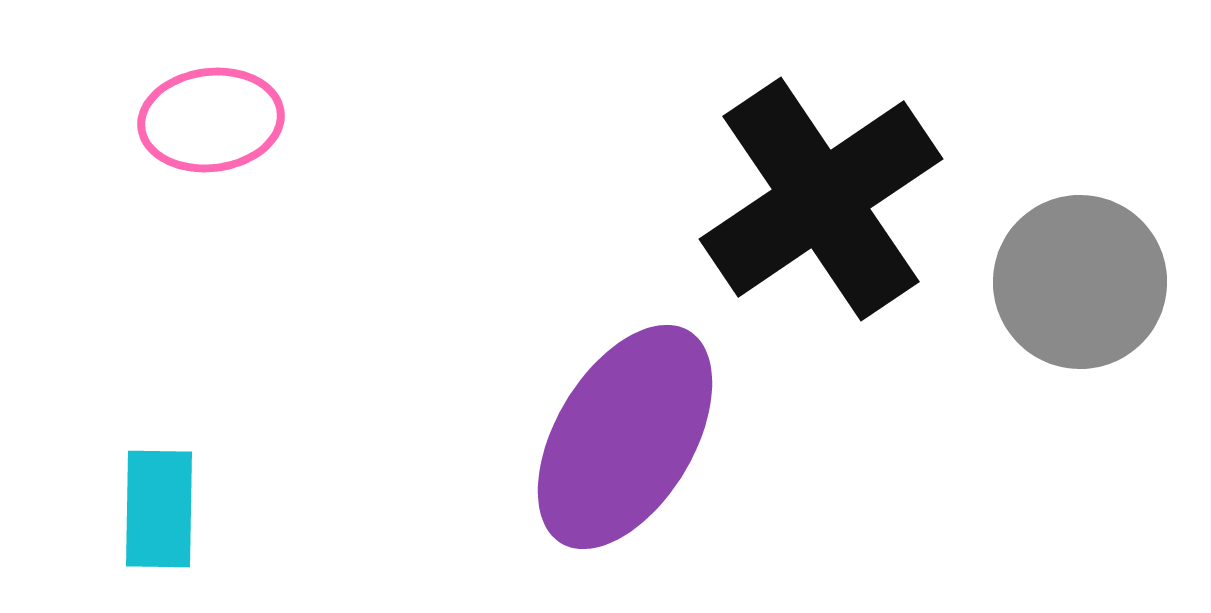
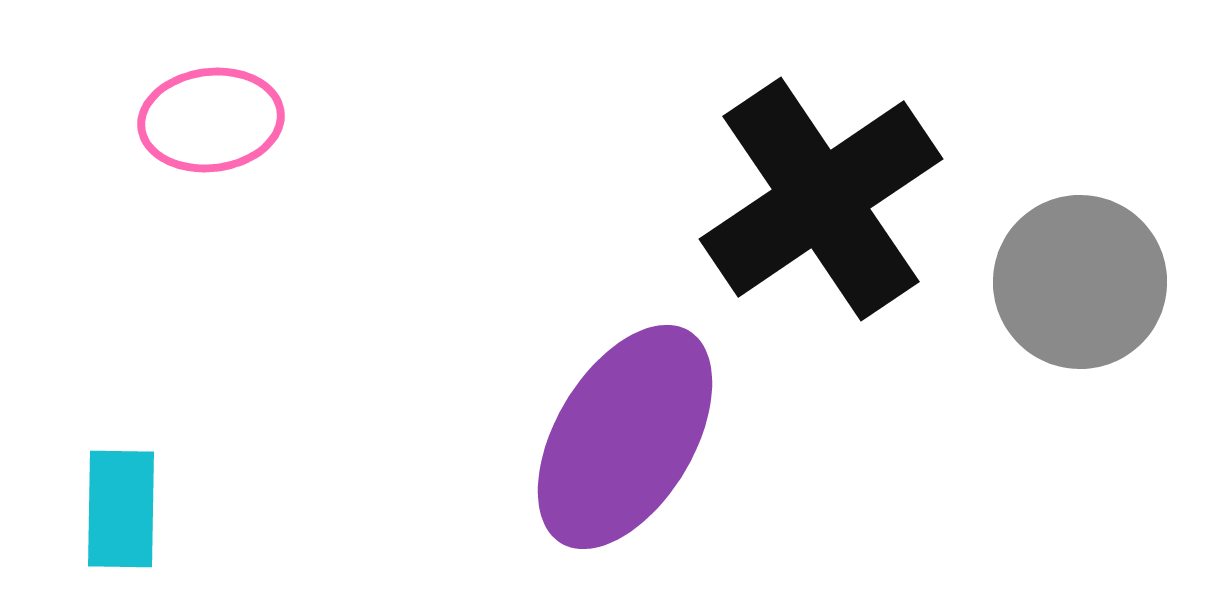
cyan rectangle: moved 38 px left
